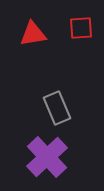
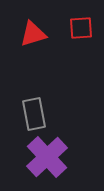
red triangle: rotated 8 degrees counterclockwise
gray rectangle: moved 23 px left, 6 px down; rotated 12 degrees clockwise
